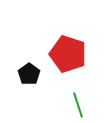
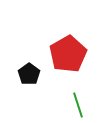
red pentagon: rotated 24 degrees clockwise
